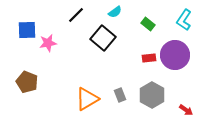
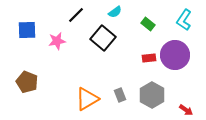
pink star: moved 9 px right, 2 px up
